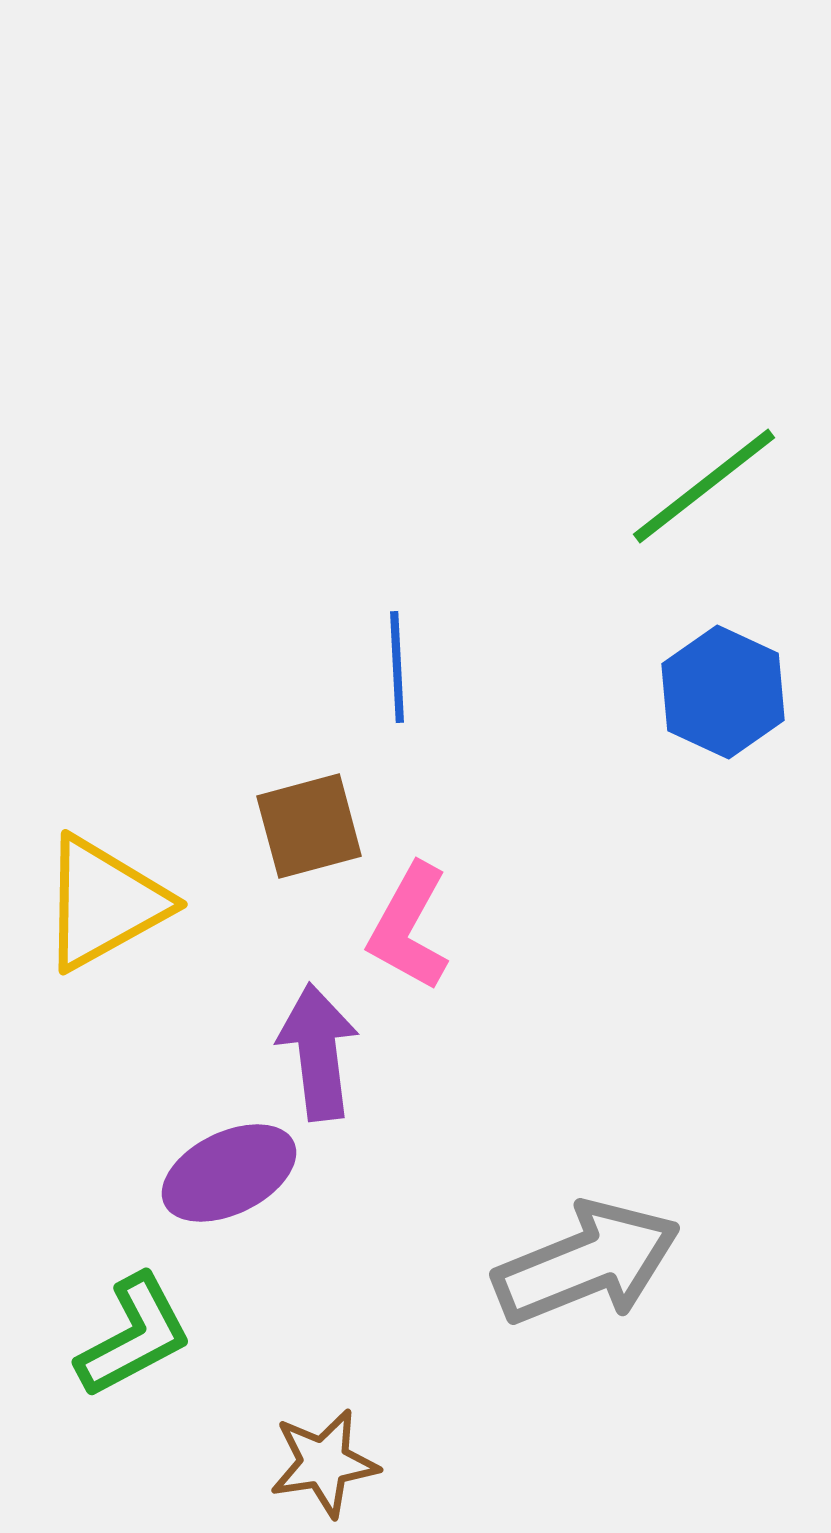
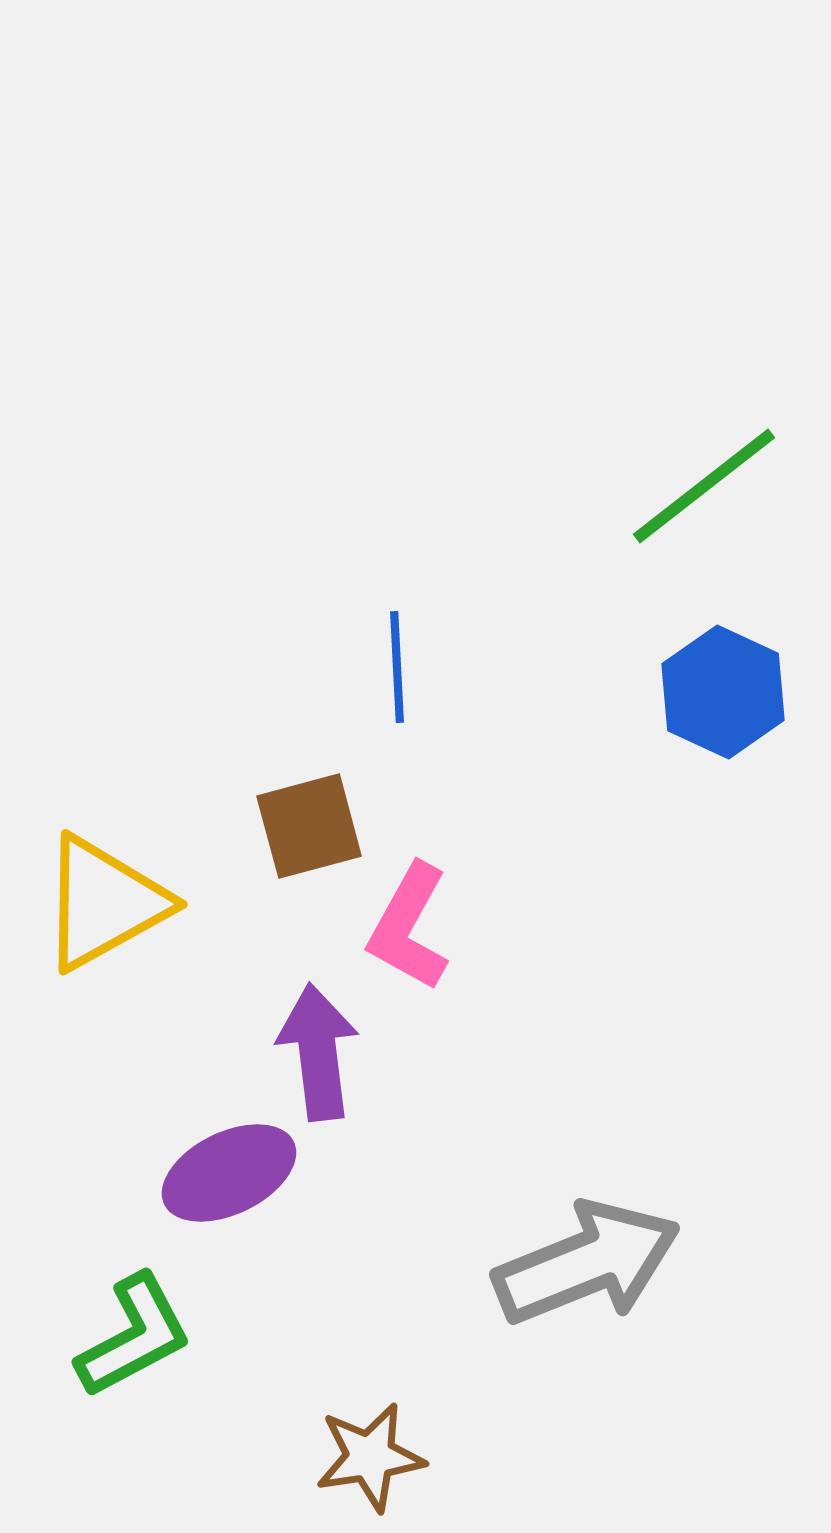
brown star: moved 46 px right, 6 px up
